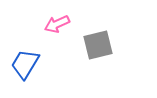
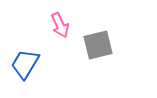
pink arrow: moved 3 px right, 1 px down; rotated 90 degrees counterclockwise
